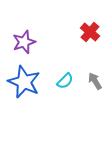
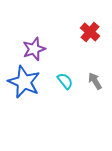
purple star: moved 10 px right, 7 px down
cyan semicircle: rotated 84 degrees counterclockwise
